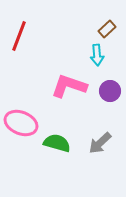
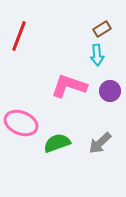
brown rectangle: moved 5 px left; rotated 12 degrees clockwise
green semicircle: rotated 36 degrees counterclockwise
